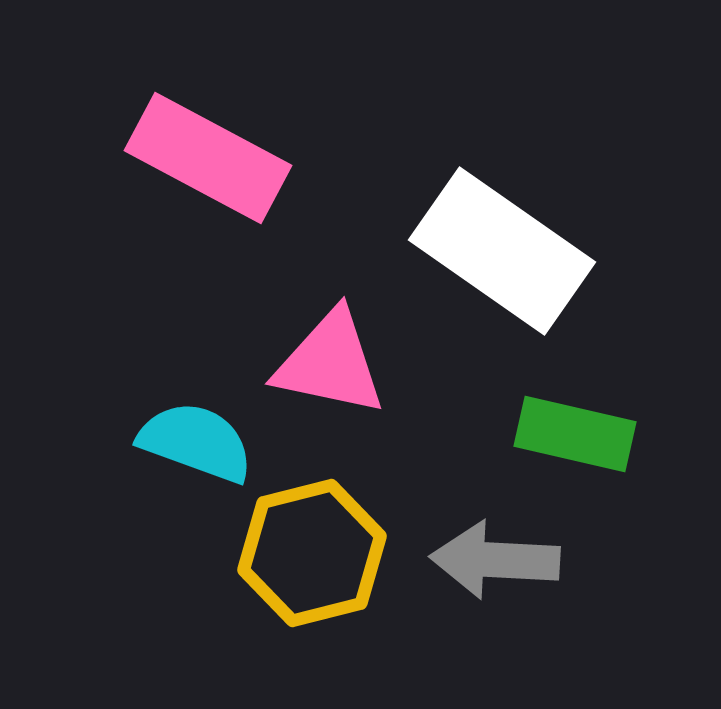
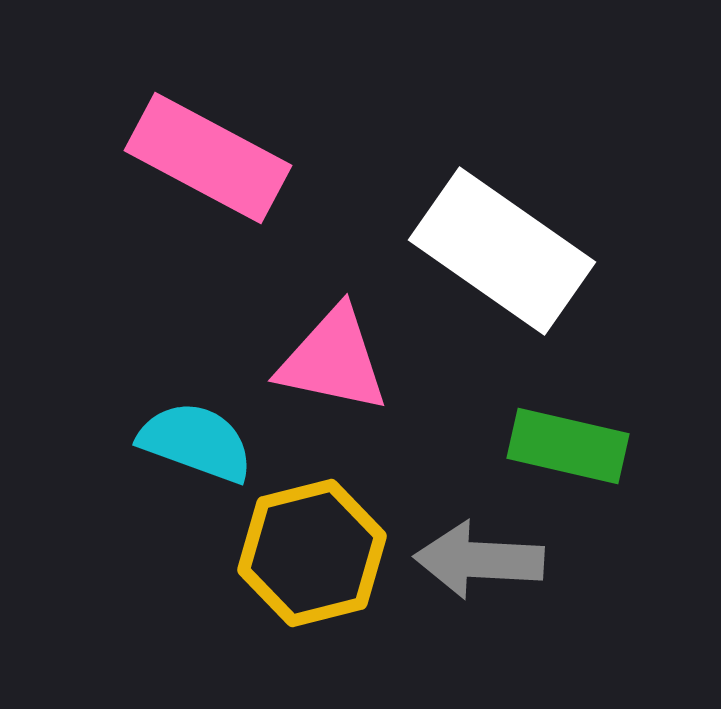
pink triangle: moved 3 px right, 3 px up
green rectangle: moved 7 px left, 12 px down
gray arrow: moved 16 px left
